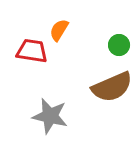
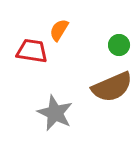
gray star: moved 5 px right, 3 px up; rotated 12 degrees clockwise
